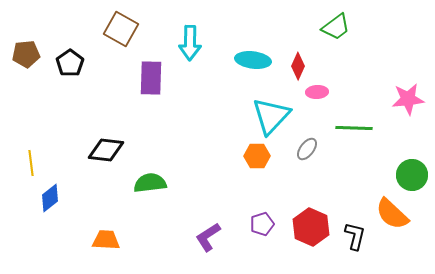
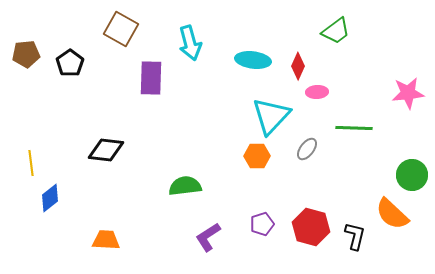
green trapezoid: moved 4 px down
cyan arrow: rotated 16 degrees counterclockwise
pink star: moved 6 px up
green semicircle: moved 35 px right, 3 px down
red hexagon: rotated 9 degrees counterclockwise
